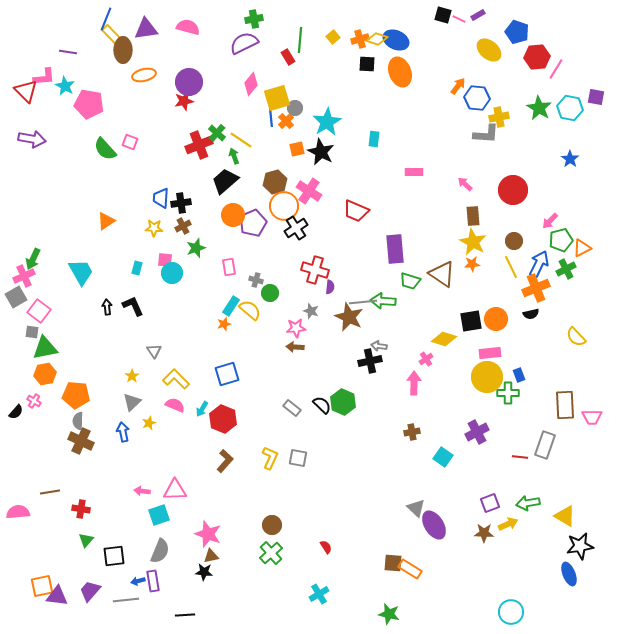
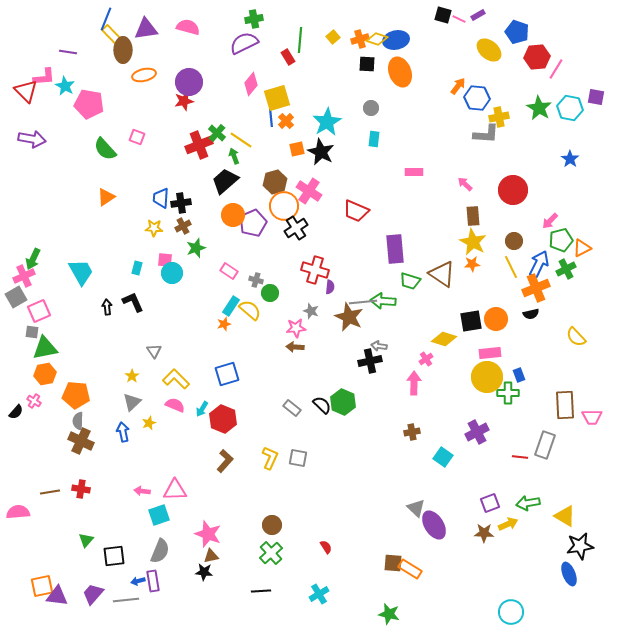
blue ellipse at (396, 40): rotated 35 degrees counterclockwise
gray circle at (295, 108): moved 76 px right
pink square at (130, 142): moved 7 px right, 5 px up
orange triangle at (106, 221): moved 24 px up
pink rectangle at (229, 267): moved 4 px down; rotated 48 degrees counterclockwise
black L-shape at (133, 306): moved 4 px up
pink square at (39, 311): rotated 30 degrees clockwise
red cross at (81, 509): moved 20 px up
purple trapezoid at (90, 591): moved 3 px right, 3 px down
black line at (185, 615): moved 76 px right, 24 px up
